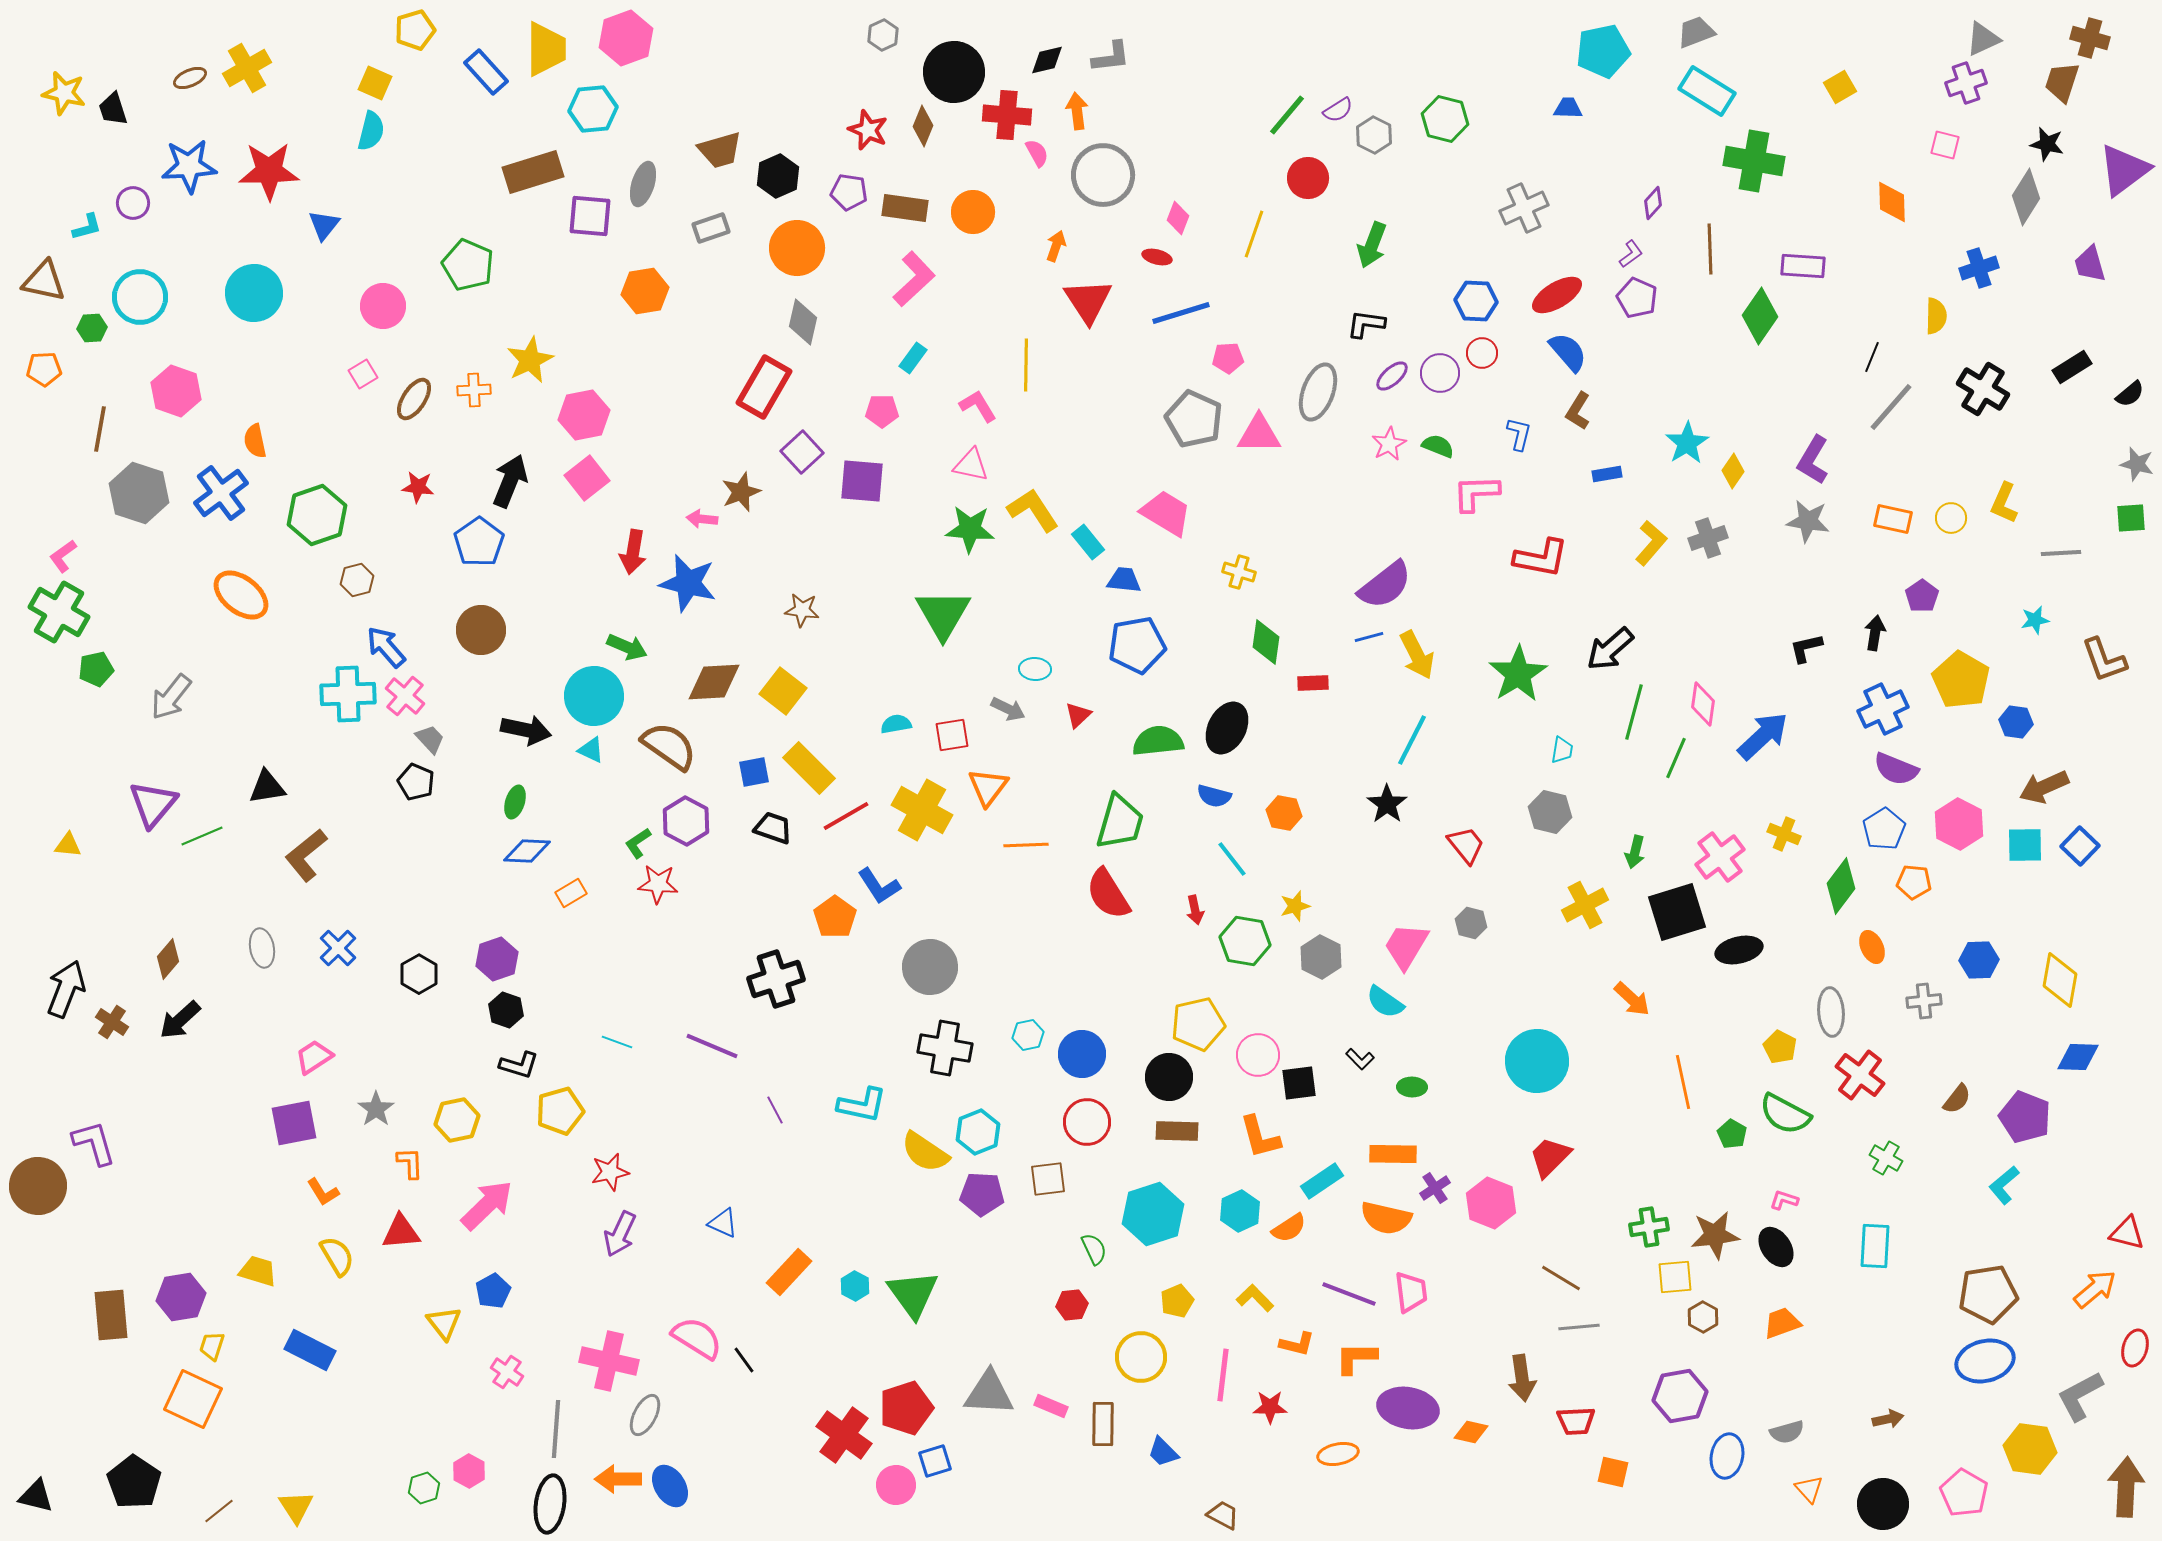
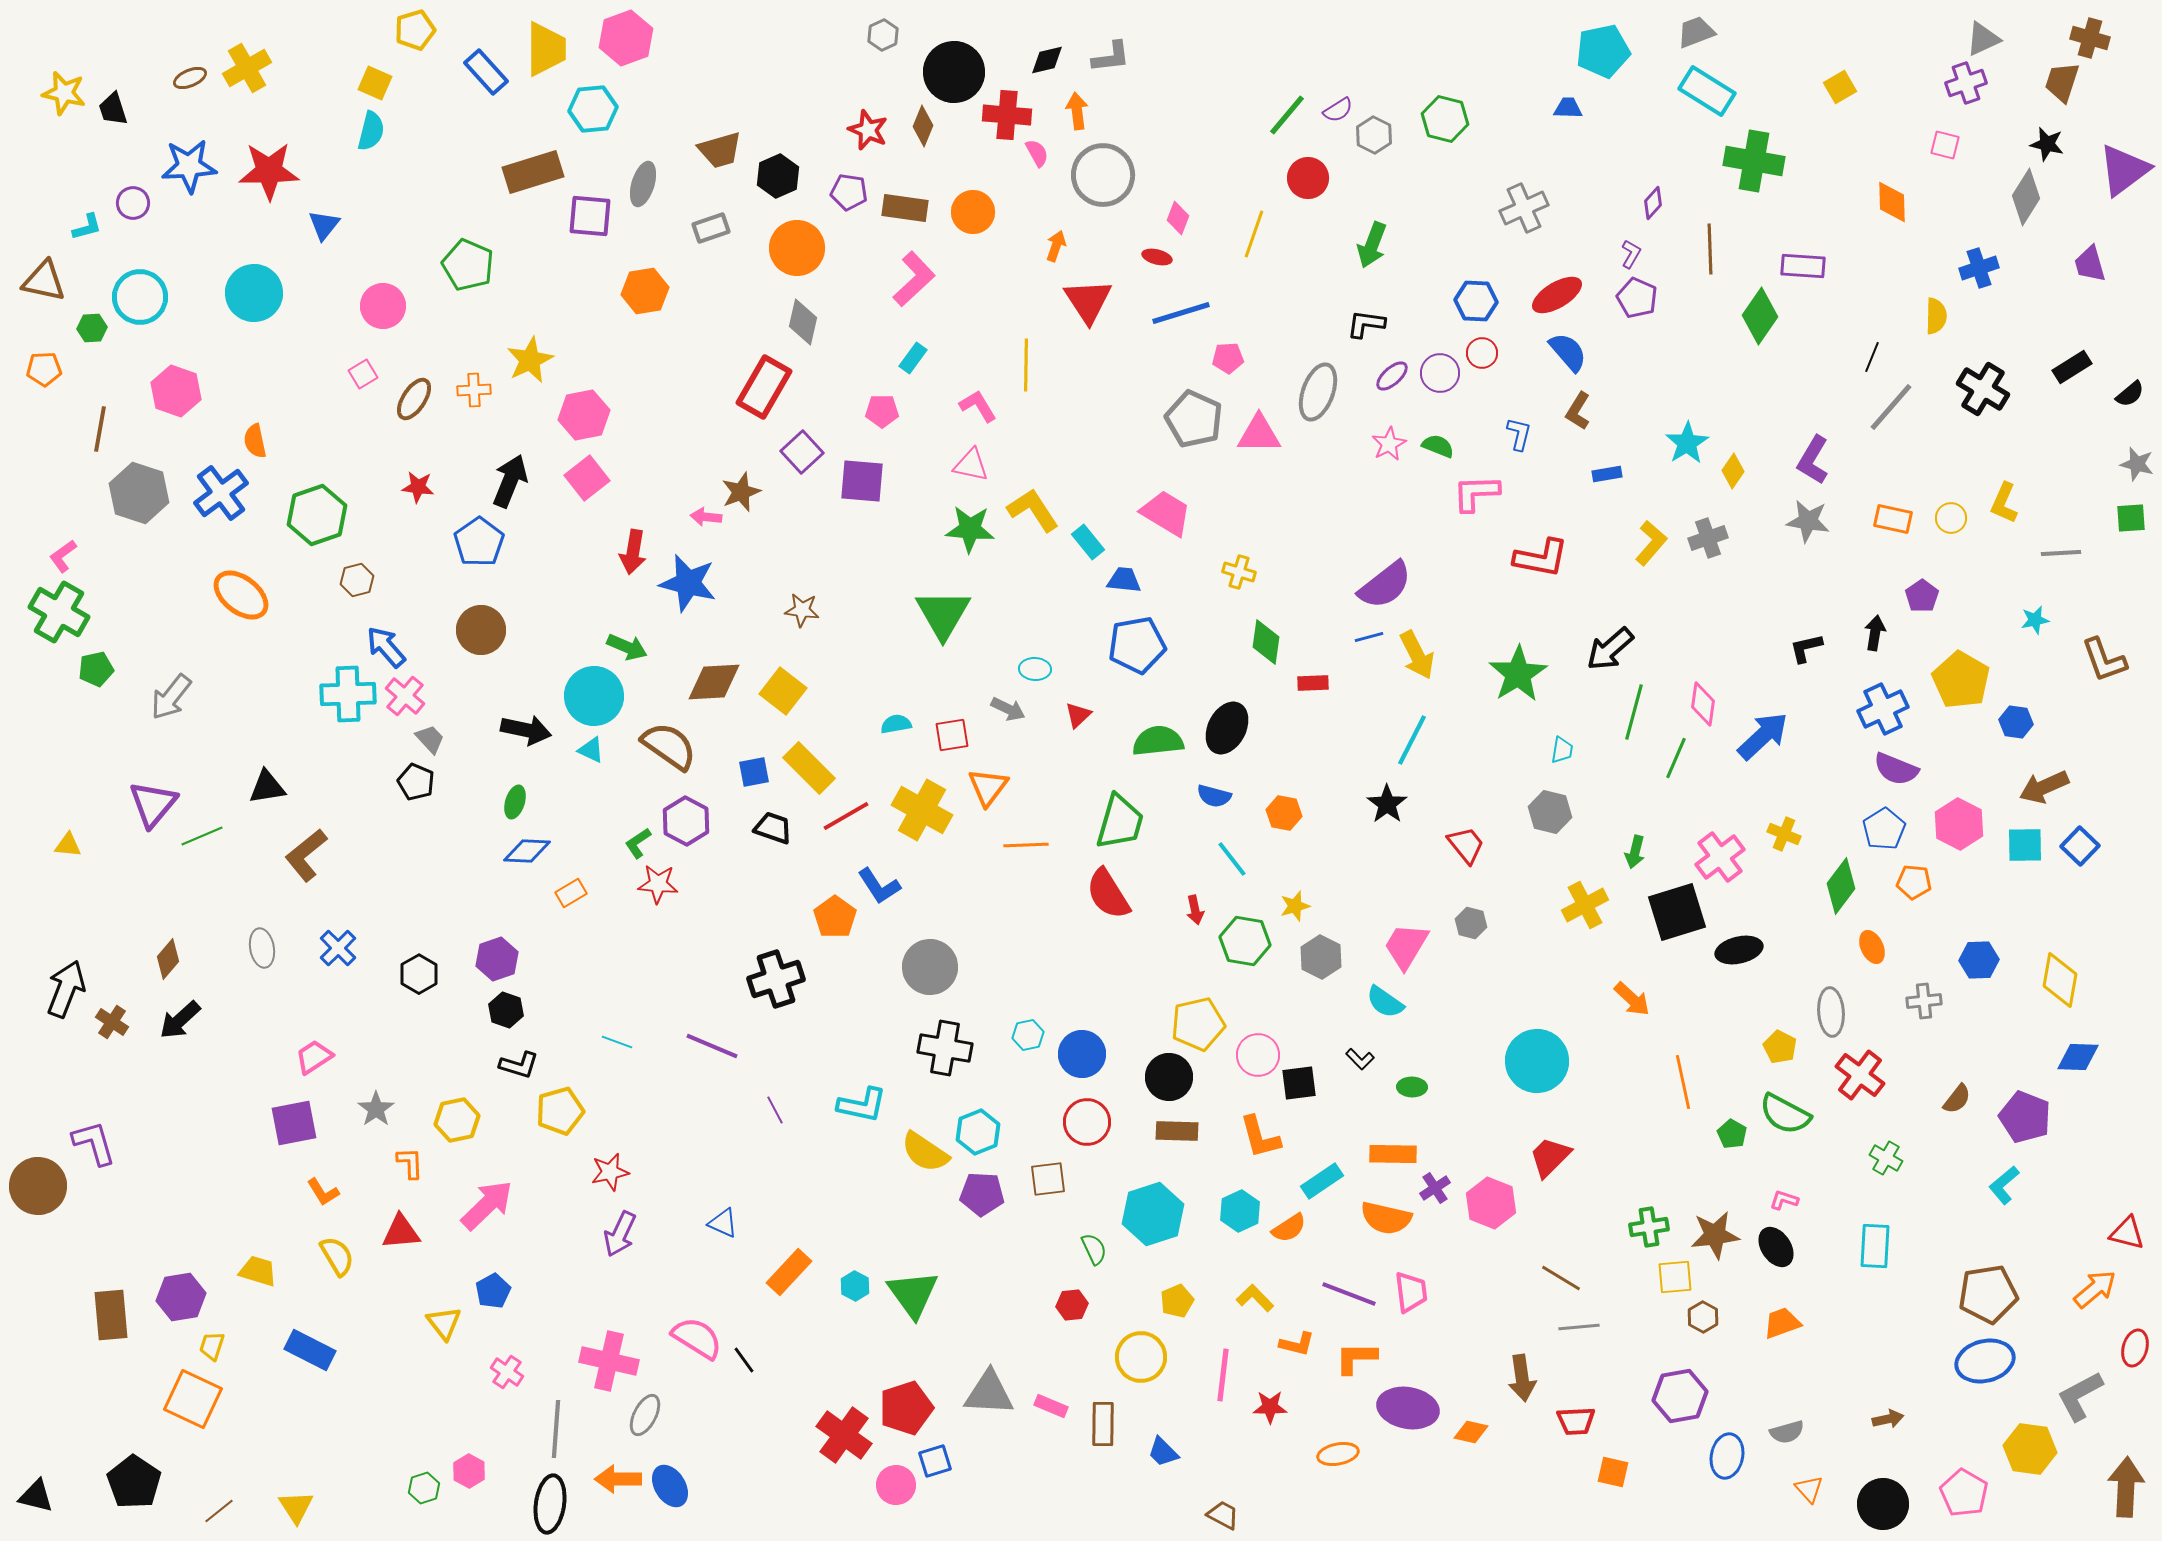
purple L-shape at (1631, 254): rotated 24 degrees counterclockwise
pink arrow at (702, 519): moved 4 px right, 2 px up
